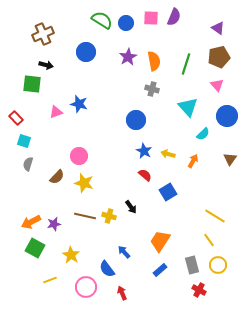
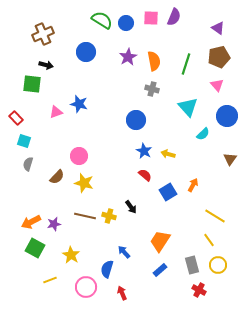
orange arrow at (193, 161): moved 24 px down
blue semicircle at (107, 269): rotated 54 degrees clockwise
